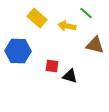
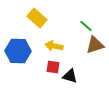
green line: moved 13 px down
yellow arrow: moved 13 px left, 20 px down
brown triangle: rotated 30 degrees counterclockwise
red square: moved 1 px right, 1 px down
